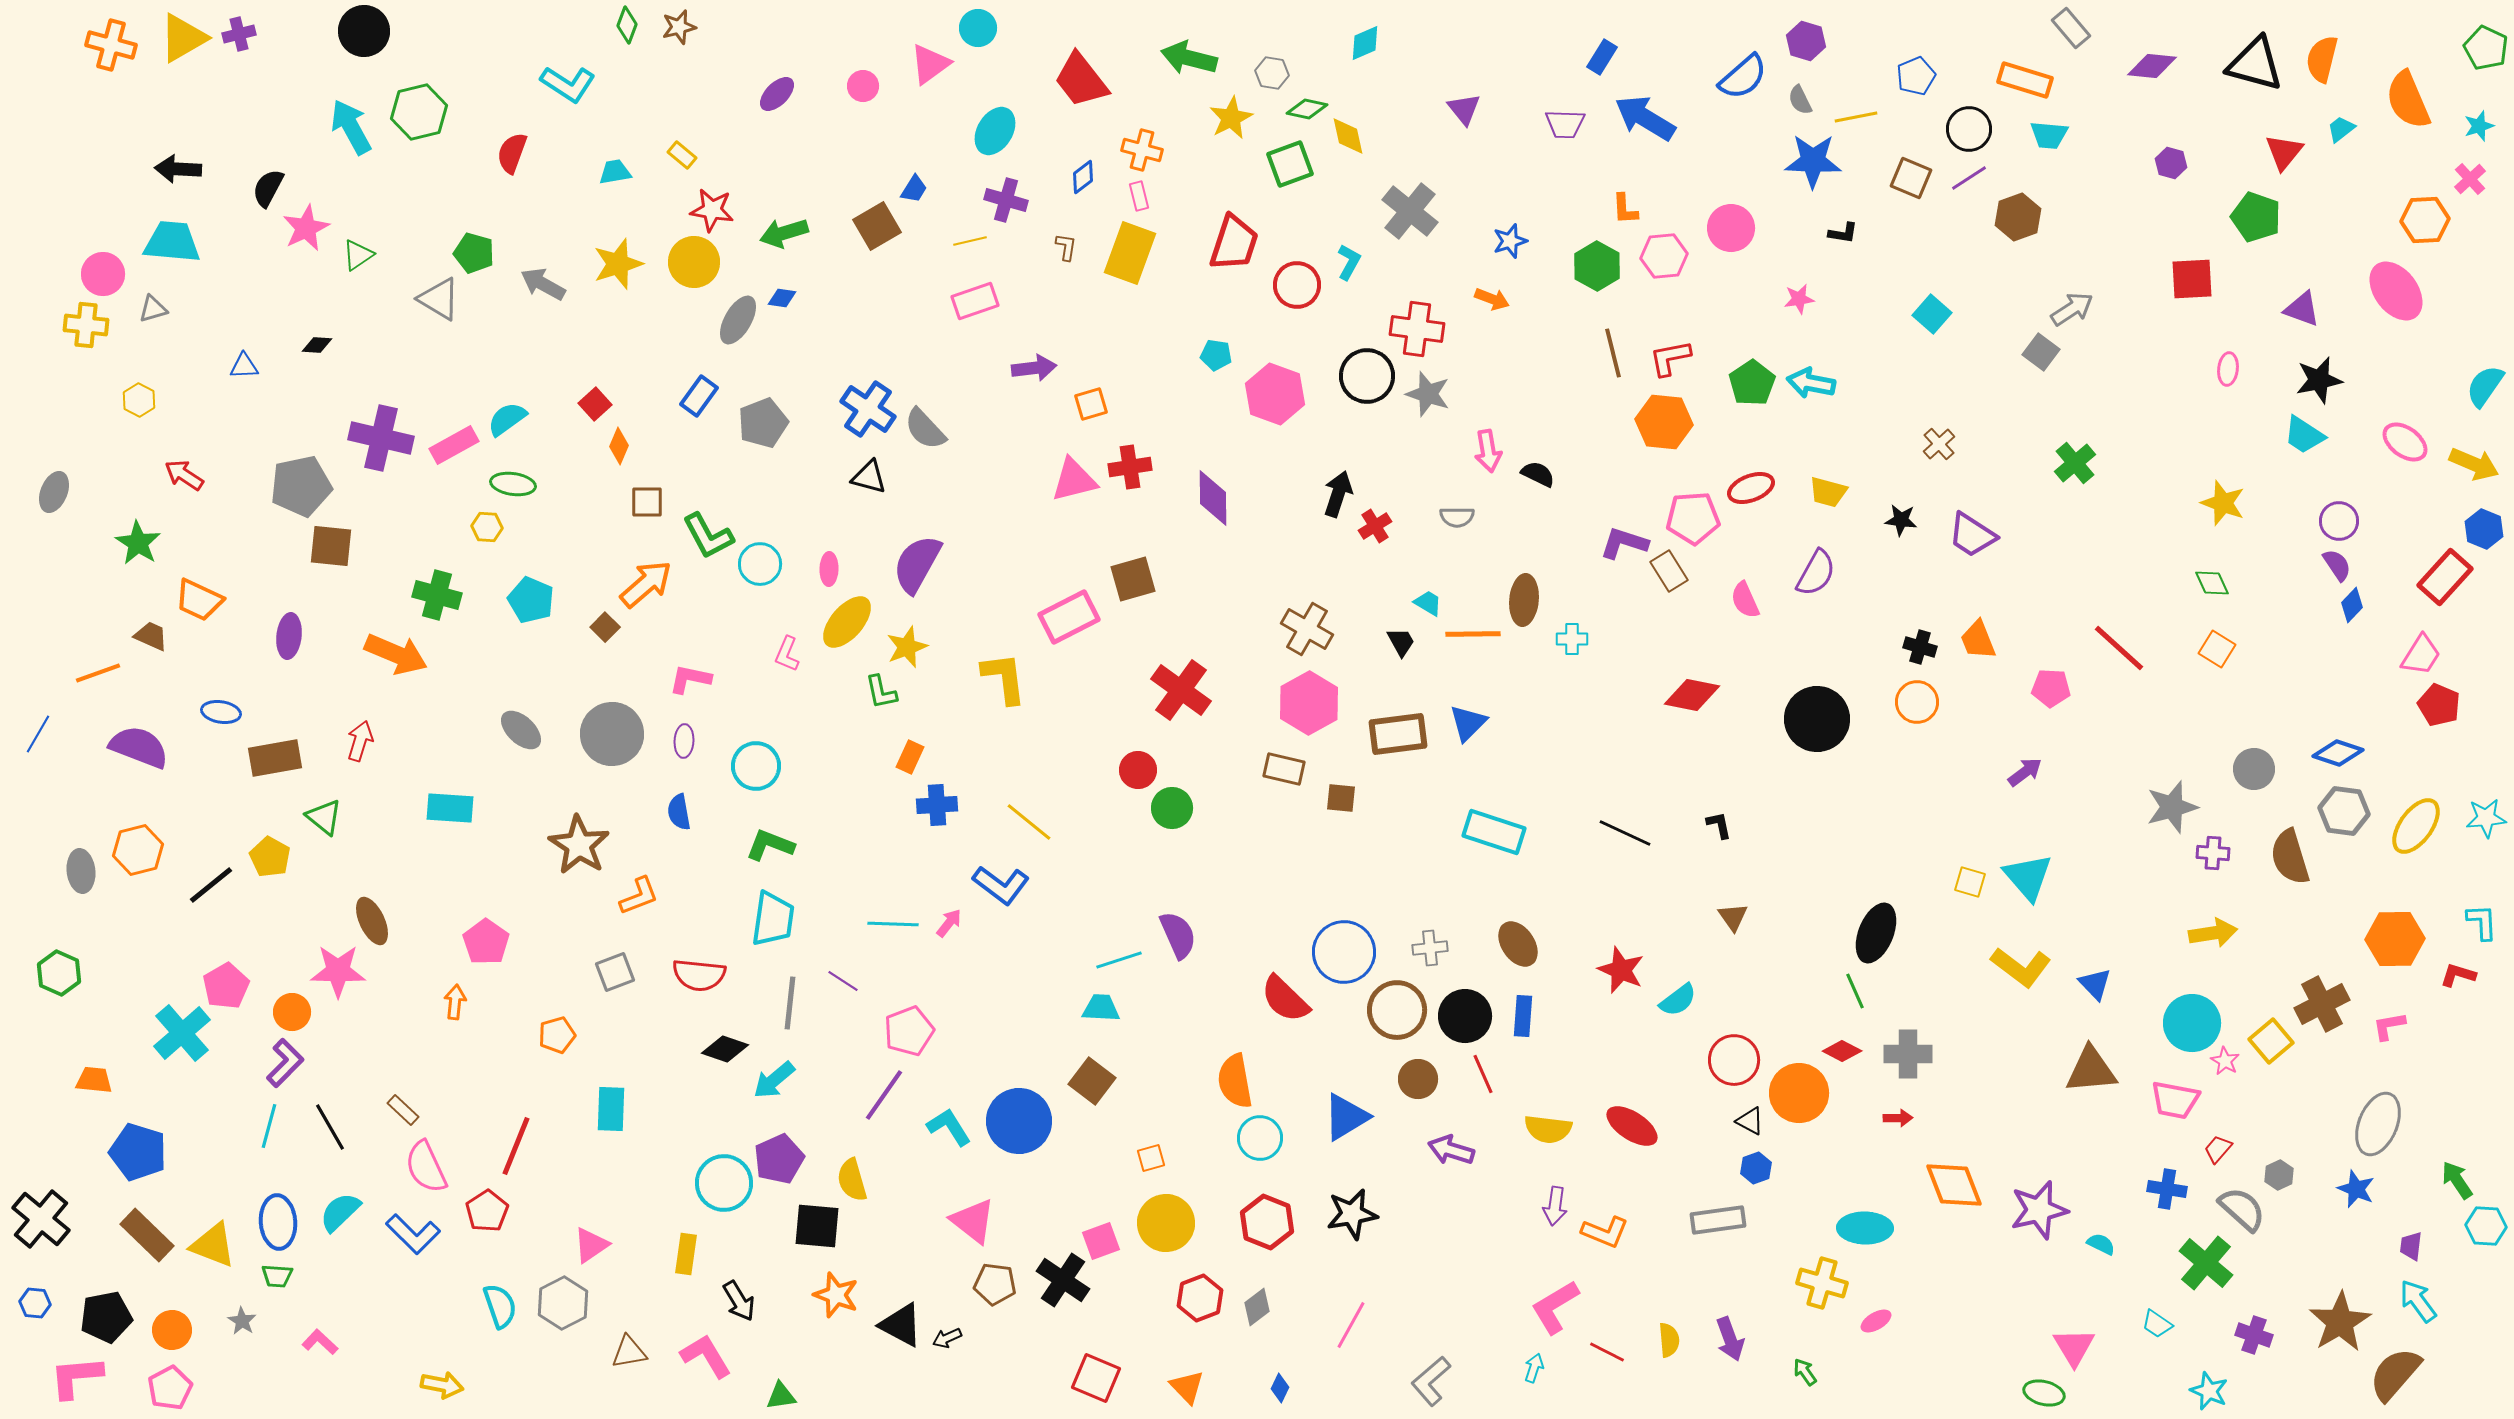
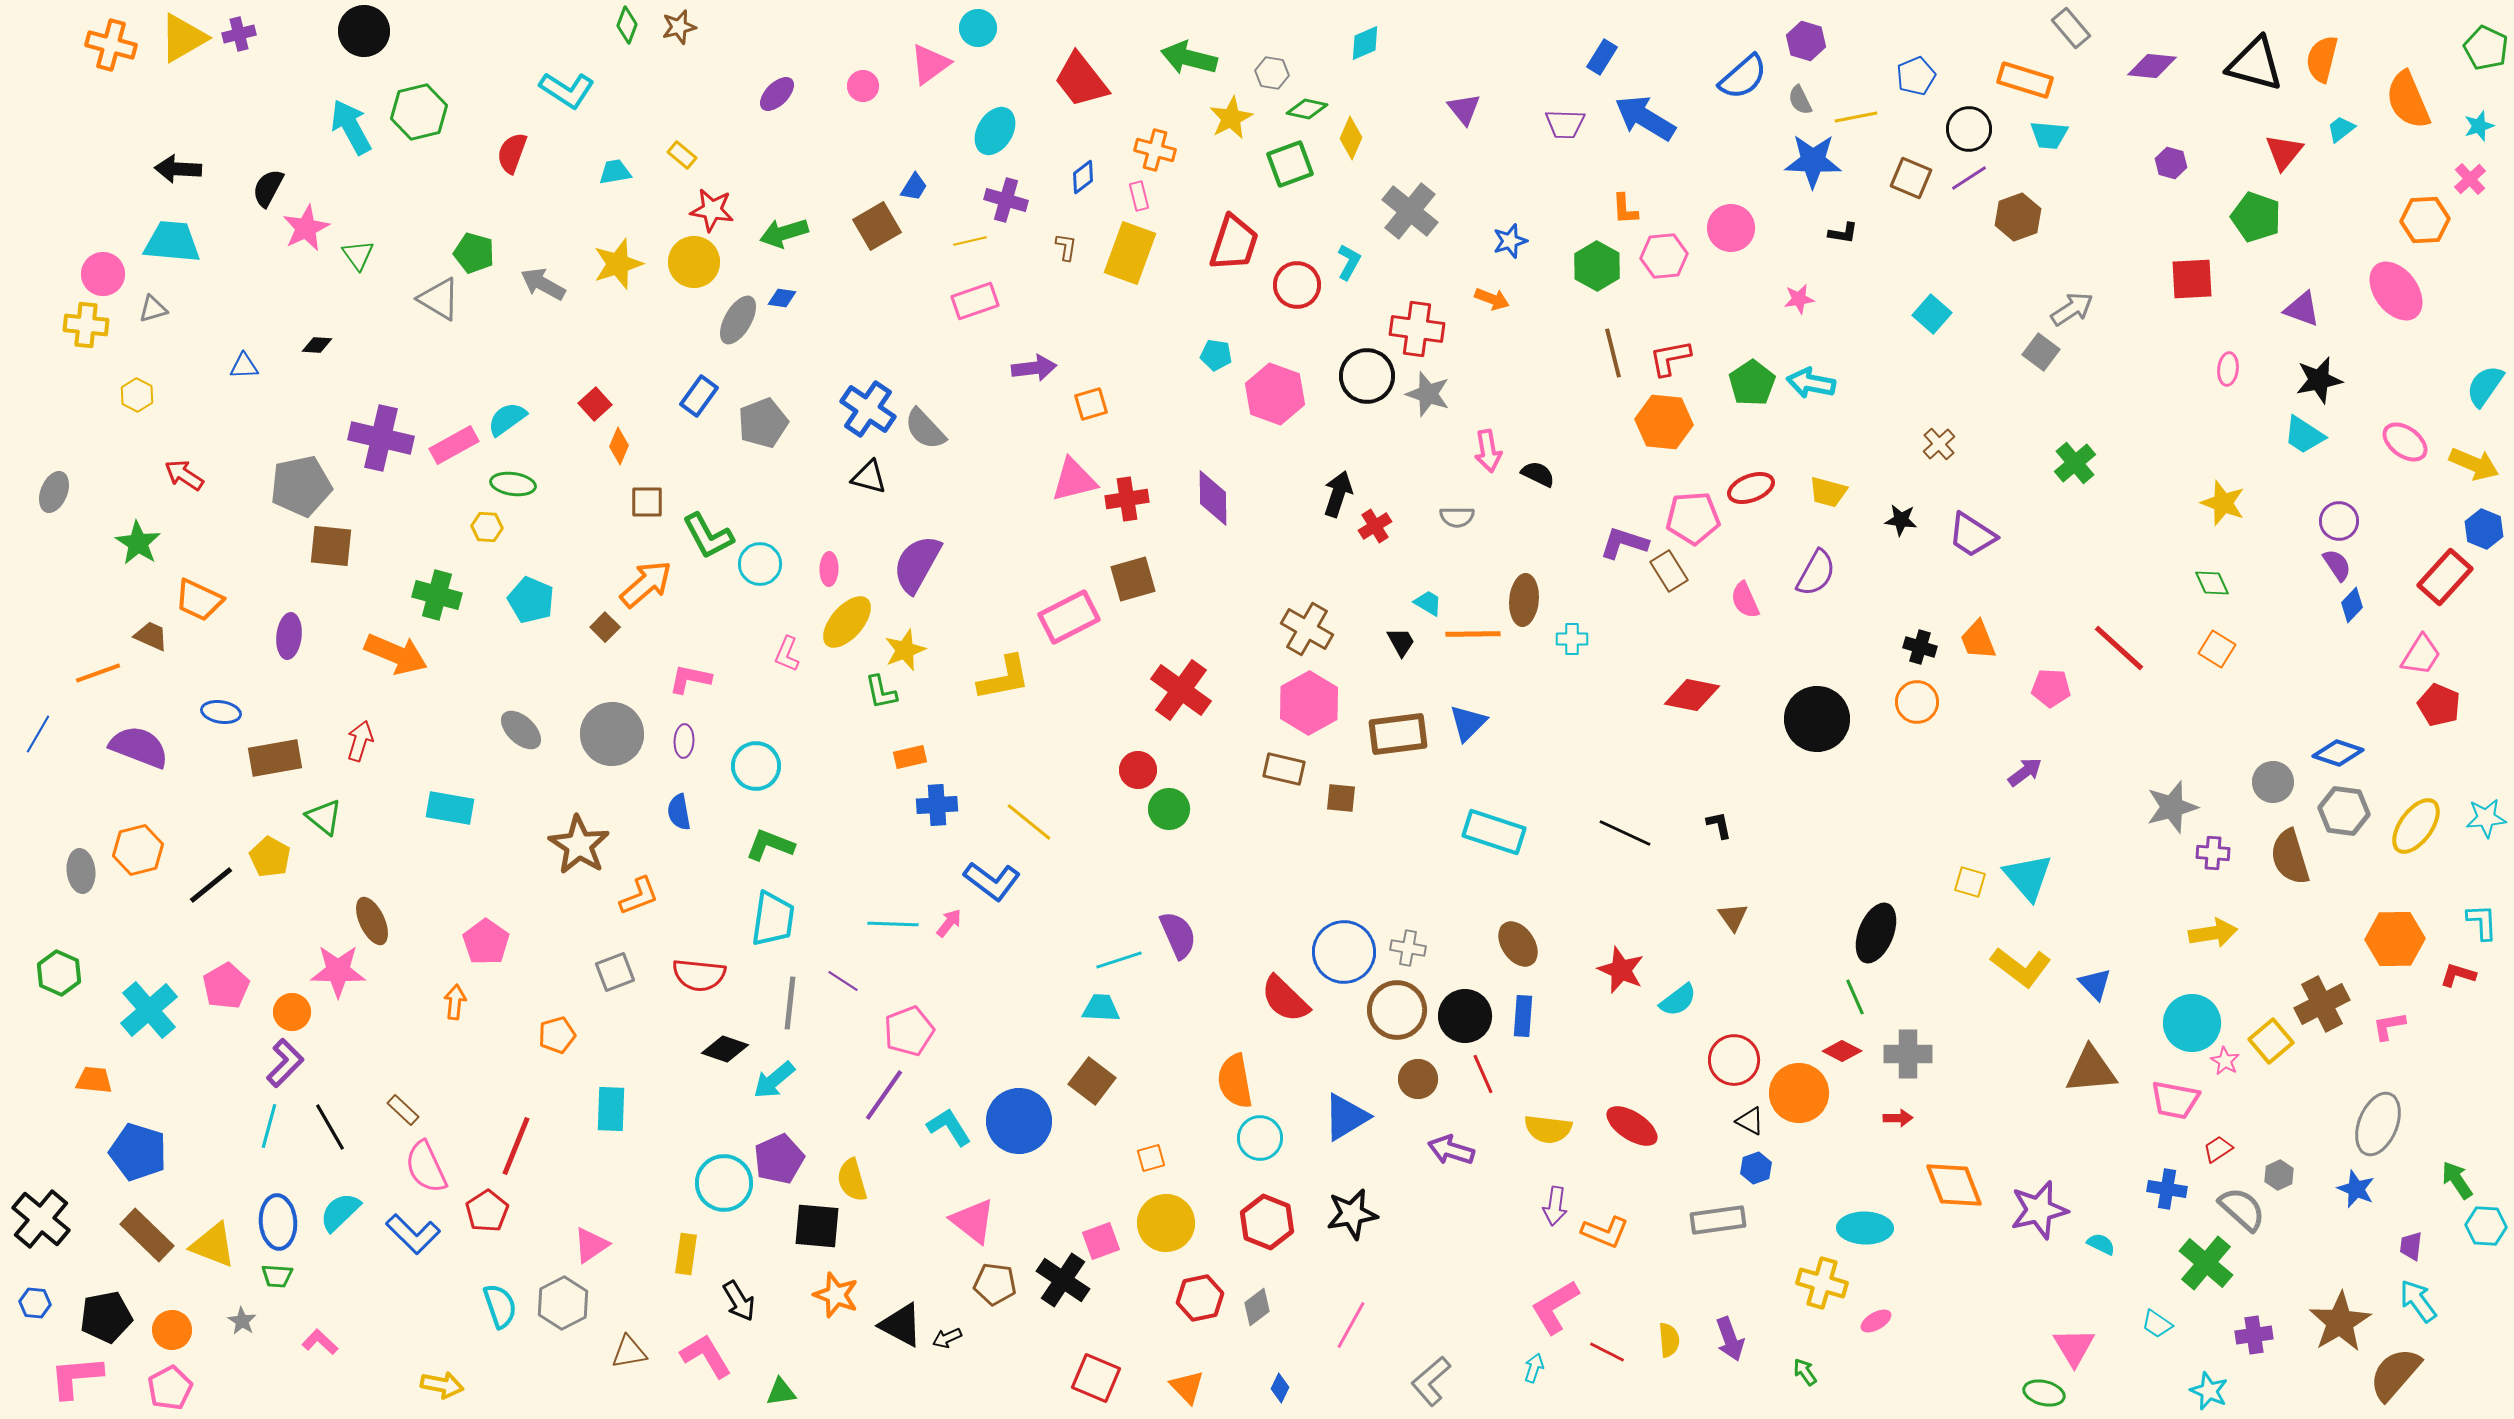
cyan L-shape at (568, 84): moved 1 px left, 6 px down
yellow diamond at (1348, 136): moved 3 px right, 2 px down; rotated 36 degrees clockwise
orange cross at (1142, 150): moved 13 px right
blue trapezoid at (914, 189): moved 2 px up
green triangle at (358, 255): rotated 32 degrees counterclockwise
yellow hexagon at (139, 400): moved 2 px left, 5 px up
red cross at (1130, 467): moved 3 px left, 32 px down
yellow star at (907, 647): moved 2 px left, 3 px down
yellow L-shape at (1004, 678): rotated 86 degrees clockwise
orange rectangle at (910, 757): rotated 52 degrees clockwise
gray circle at (2254, 769): moved 19 px right, 13 px down
cyan rectangle at (450, 808): rotated 6 degrees clockwise
green circle at (1172, 808): moved 3 px left, 1 px down
blue L-shape at (1001, 885): moved 9 px left, 4 px up
gray cross at (1430, 948): moved 22 px left; rotated 16 degrees clockwise
green line at (1855, 991): moved 6 px down
cyan cross at (182, 1033): moved 33 px left, 23 px up
red trapezoid at (2218, 1149): rotated 16 degrees clockwise
red hexagon at (1200, 1298): rotated 9 degrees clockwise
purple cross at (2254, 1335): rotated 27 degrees counterclockwise
green triangle at (781, 1396): moved 4 px up
